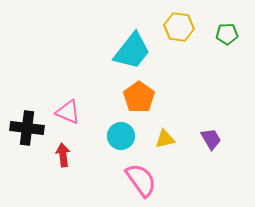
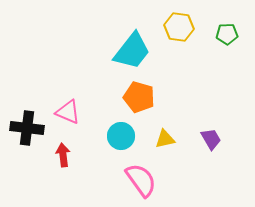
orange pentagon: rotated 20 degrees counterclockwise
